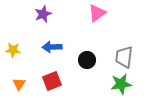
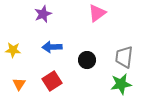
red square: rotated 12 degrees counterclockwise
